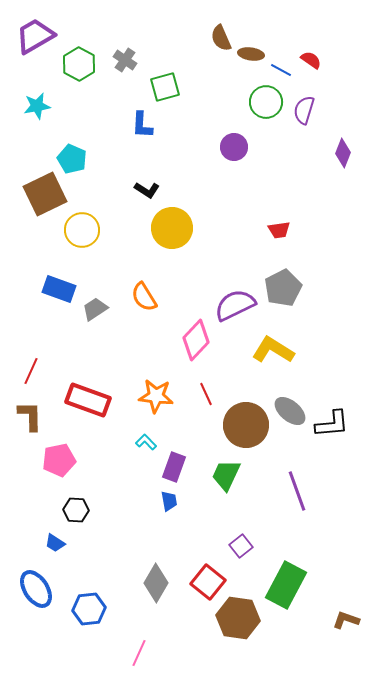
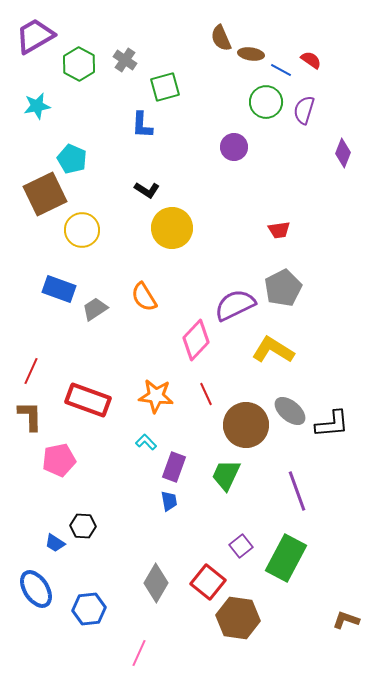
black hexagon at (76, 510): moved 7 px right, 16 px down
green rectangle at (286, 585): moved 27 px up
